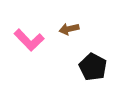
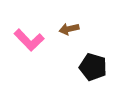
black pentagon: rotated 12 degrees counterclockwise
